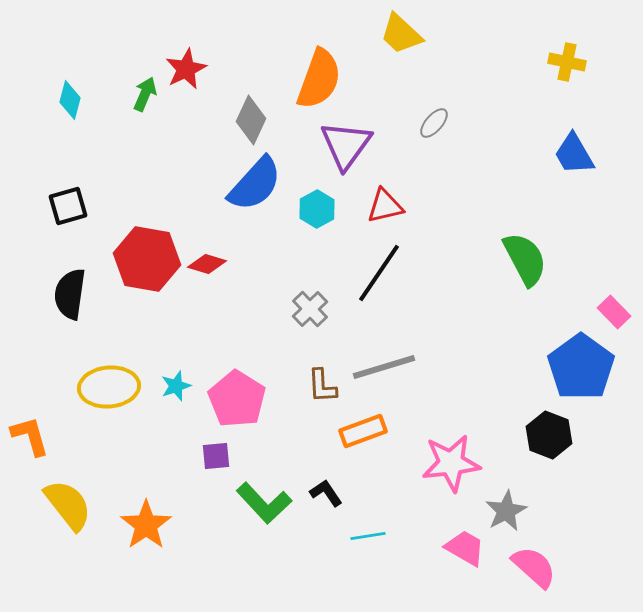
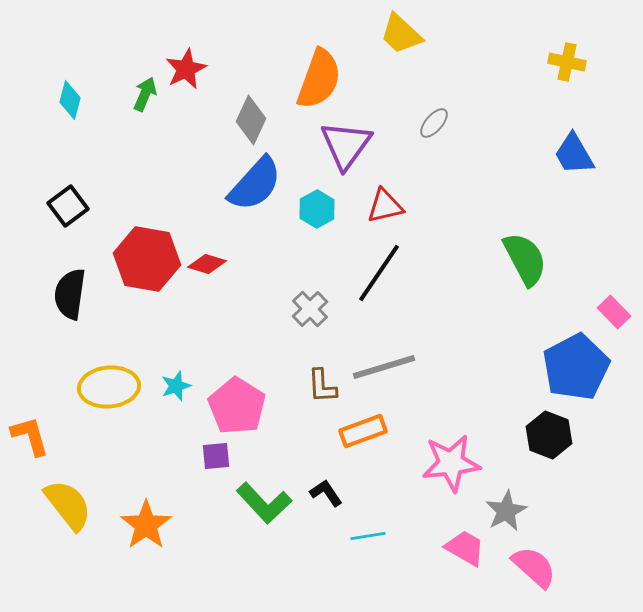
black square: rotated 21 degrees counterclockwise
blue pentagon: moved 5 px left; rotated 8 degrees clockwise
pink pentagon: moved 7 px down
